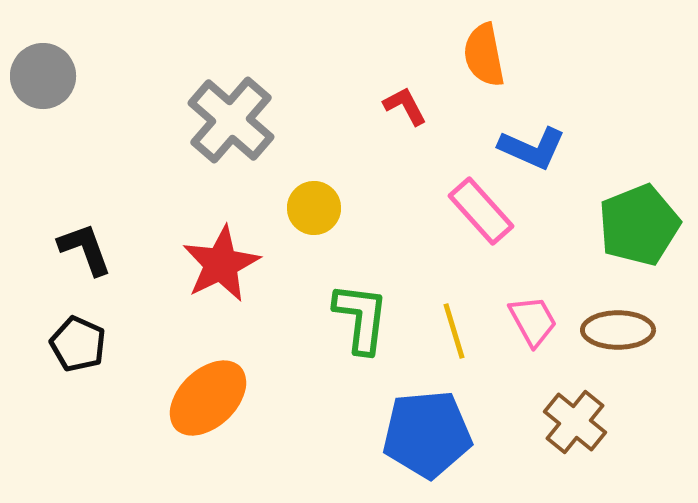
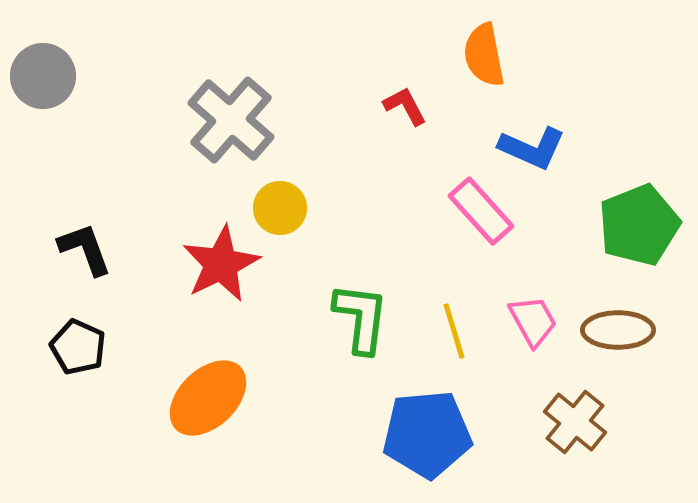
yellow circle: moved 34 px left
black pentagon: moved 3 px down
